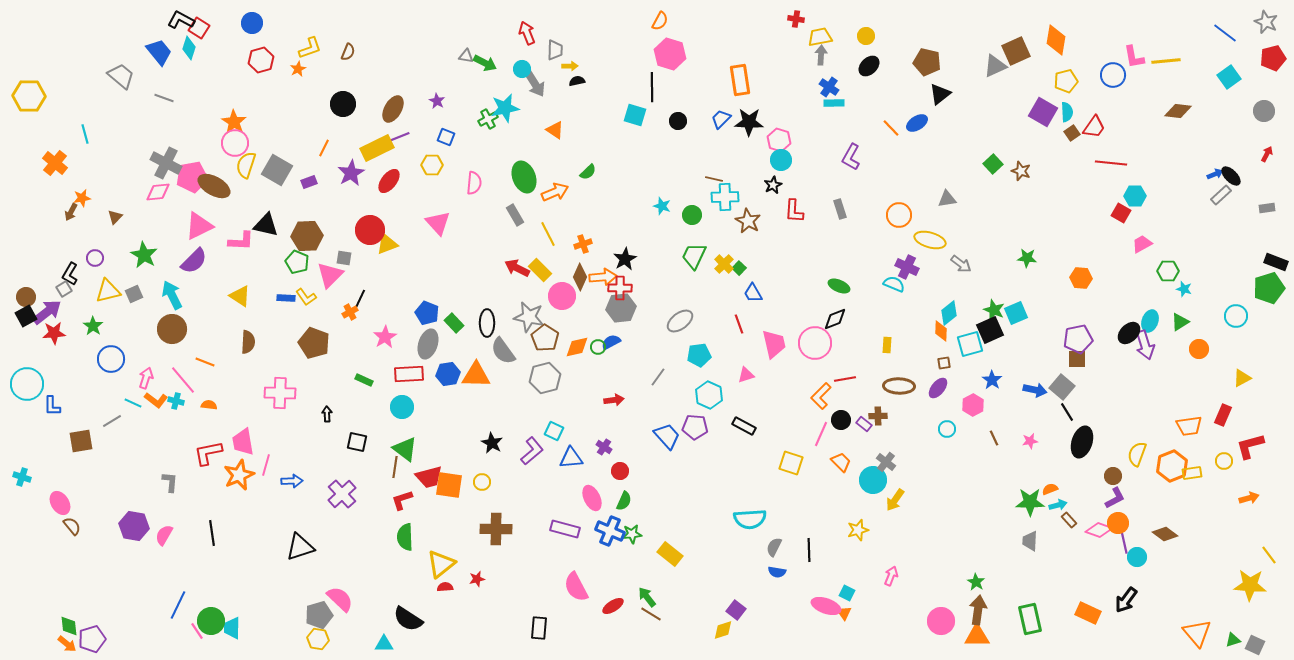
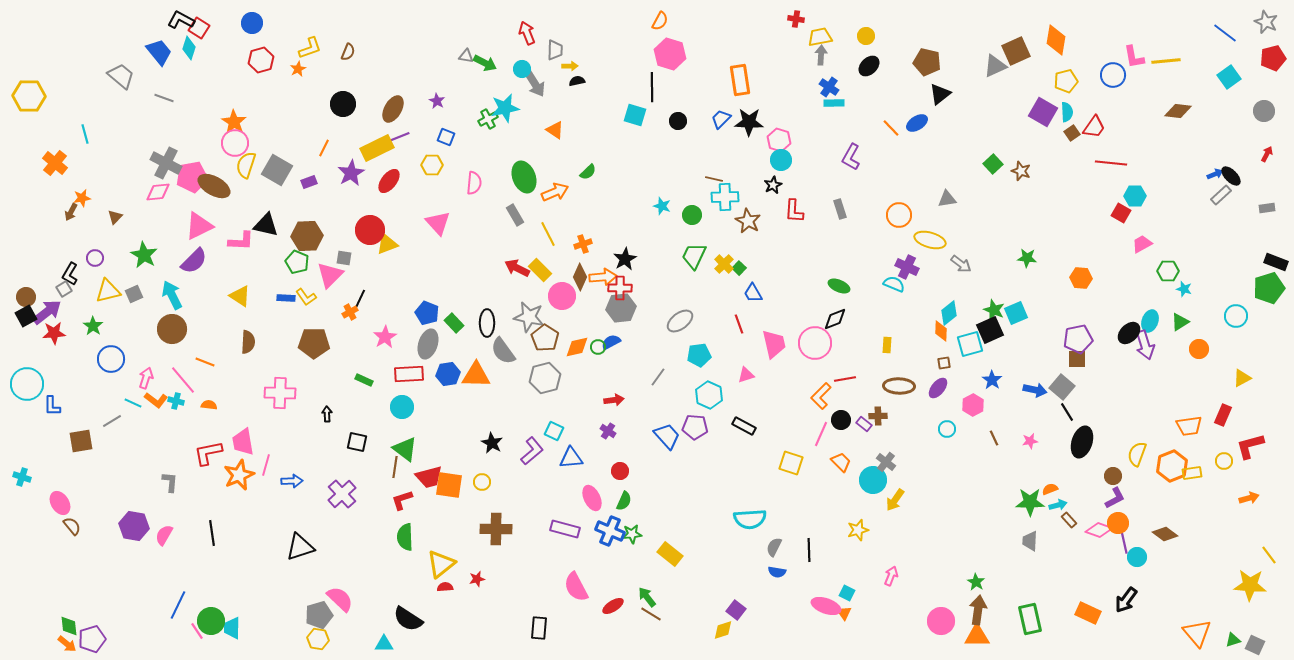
brown pentagon at (314, 343): rotated 20 degrees counterclockwise
purple cross at (604, 447): moved 4 px right, 16 px up
